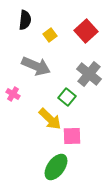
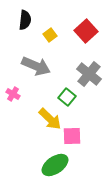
green ellipse: moved 1 px left, 2 px up; rotated 20 degrees clockwise
